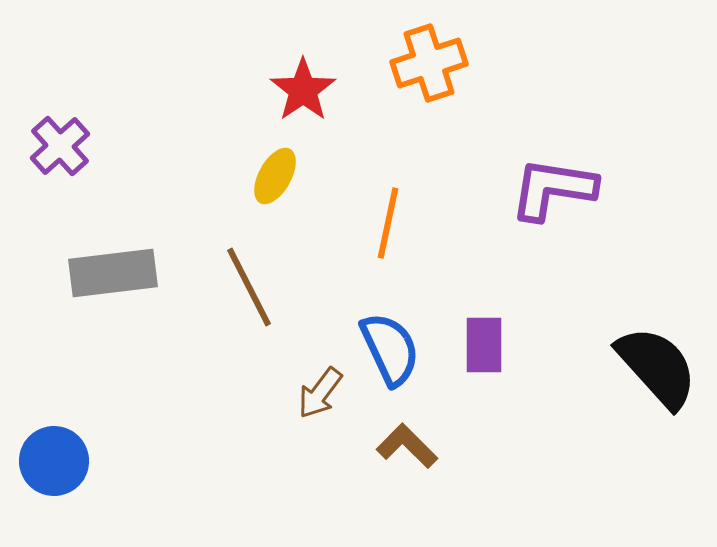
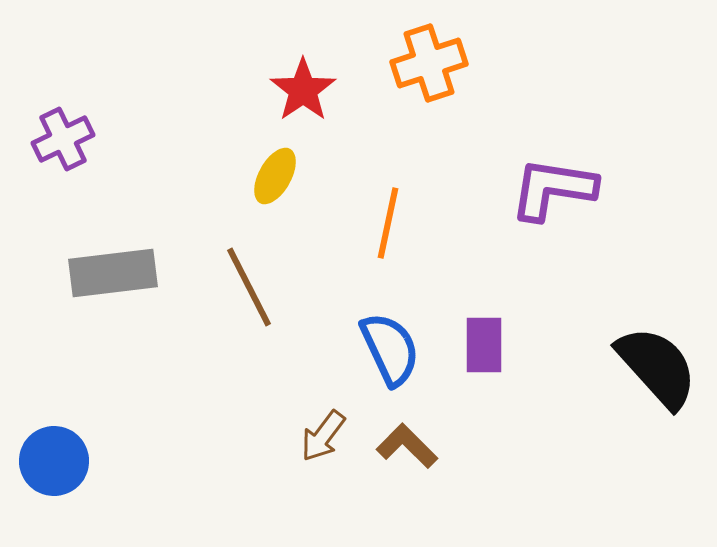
purple cross: moved 3 px right, 7 px up; rotated 16 degrees clockwise
brown arrow: moved 3 px right, 43 px down
